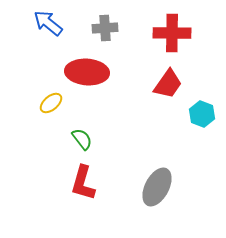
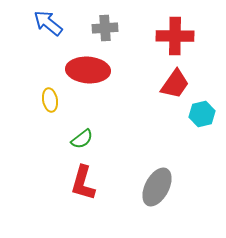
red cross: moved 3 px right, 3 px down
red ellipse: moved 1 px right, 2 px up
red trapezoid: moved 7 px right
yellow ellipse: moved 1 px left, 3 px up; rotated 60 degrees counterclockwise
cyan hexagon: rotated 25 degrees clockwise
green semicircle: rotated 90 degrees clockwise
